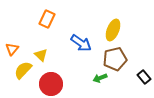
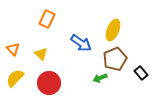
orange triangle: moved 1 px right; rotated 24 degrees counterclockwise
yellow triangle: moved 1 px up
brown pentagon: rotated 10 degrees counterclockwise
yellow semicircle: moved 8 px left, 8 px down
black rectangle: moved 3 px left, 4 px up
red circle: moved 2 px left, 1 px up
